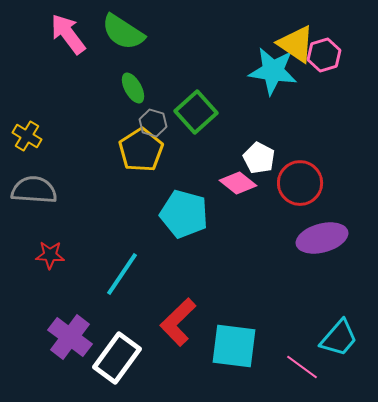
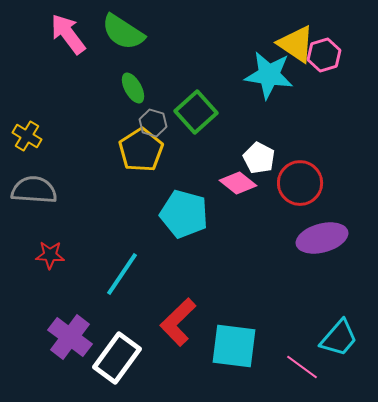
cyan star: moved 4 px left, 4 px down
